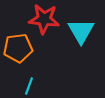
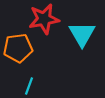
red star: rotated 16 degrees counterclockwise
cyan triangle: moved 1 px right, 3 px down
